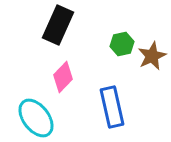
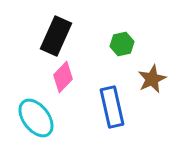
black rectangle: moved 2 px left, 11 px down
brown star: moved 23 px down
